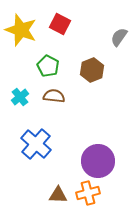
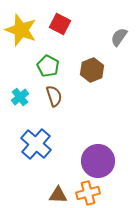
brown semicircle: rotated 65 degrees clockwise
